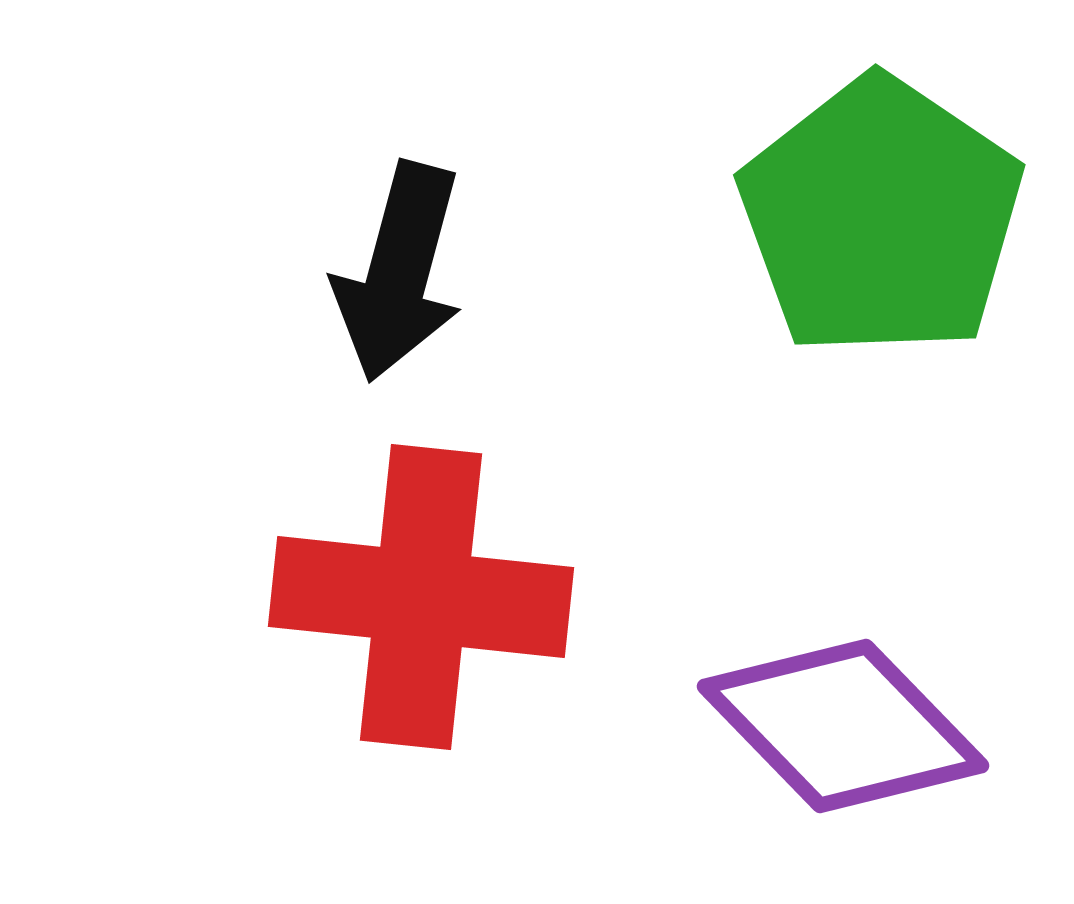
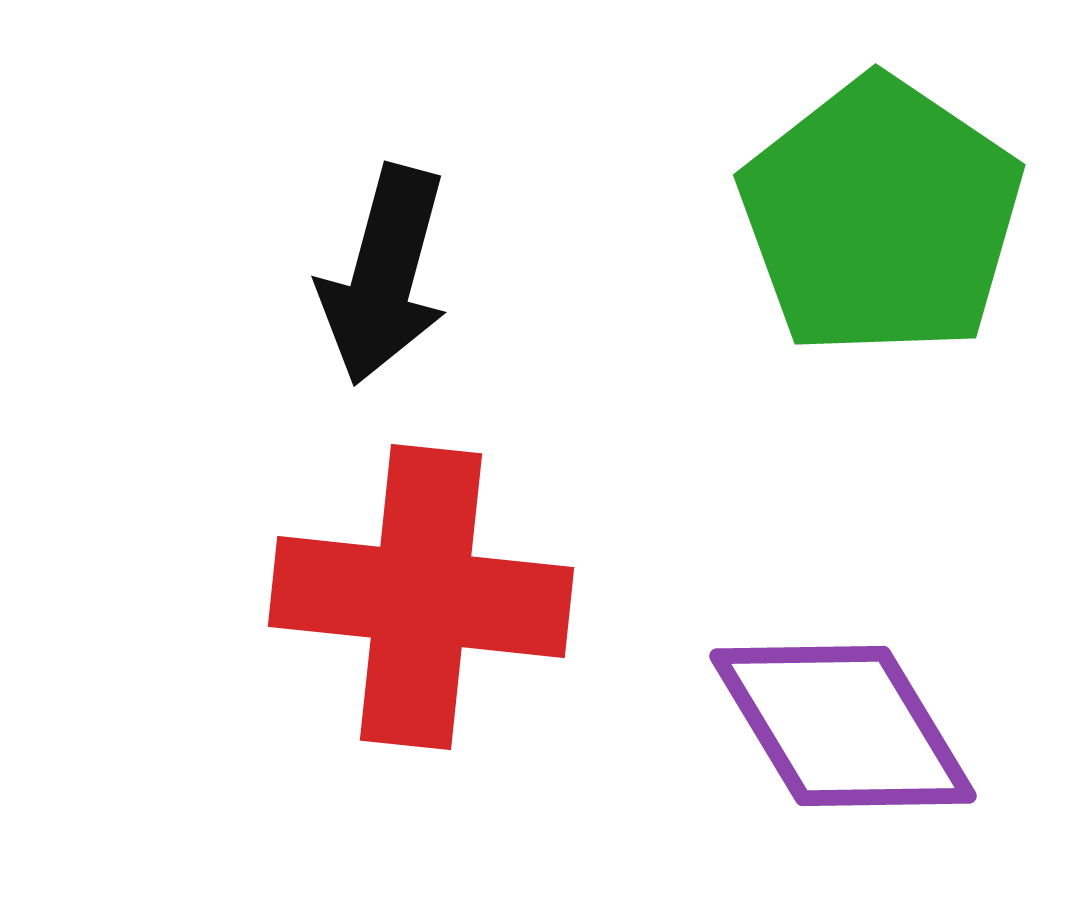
black arrow: moved 15 px left, 3 px down
purple diamond: rotated 13 degrees clockwise
